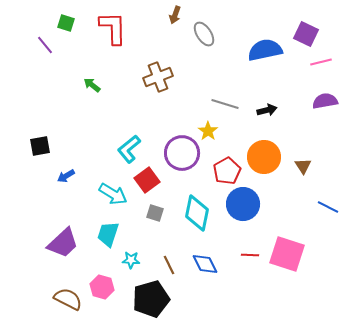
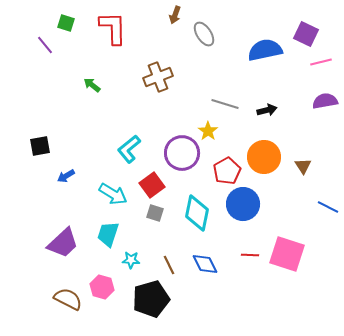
red square: moved 5 px right, 5 px down
